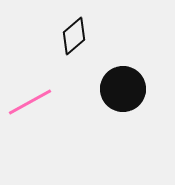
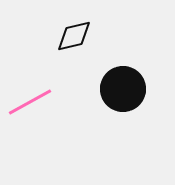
black diamond: rotated 27 degrees clockwise
